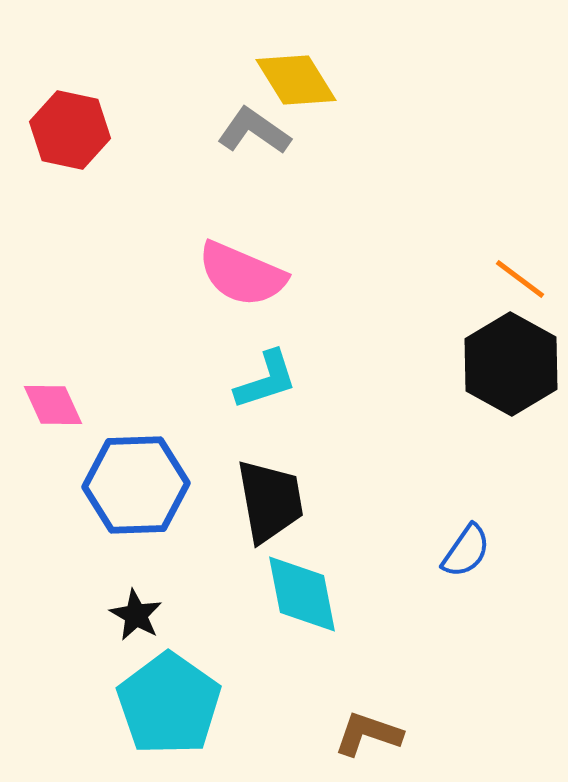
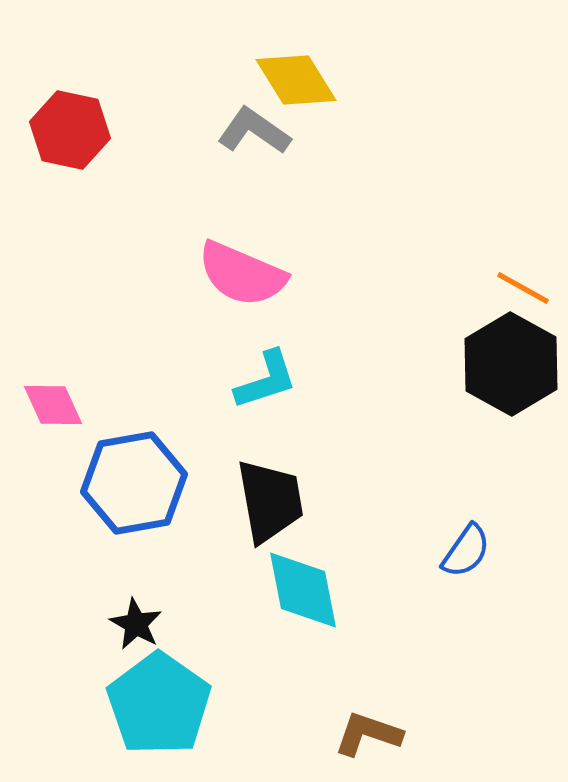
orange line: moved 3 px right, 9 px down; rotated 8 degrees counterclockwise
blue hexagon: moved 2 px left, 2 px up; rotated 8 degrees counterclockwise
cyan diamond: moved 1 px right, 4 px up
black star: moved 9 px down
cyan pentagon: moved 10 px left
